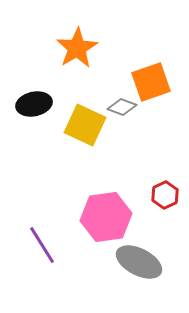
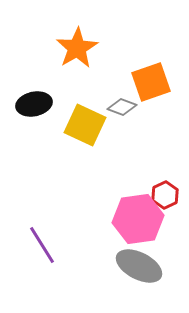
pink hexagon: moved 32 px right, 2 px down
gray ellipse: moved 4 px down
